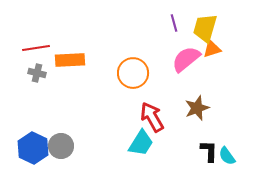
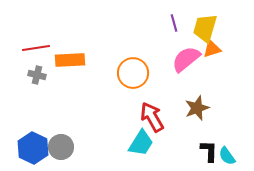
gray cross: moved 2 px down
gray circle: moved 1 px down
